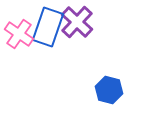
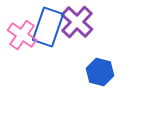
pink cross: moved 3 px right, 1 px down
blue hexagon: moved 9 px left, 18 px up
